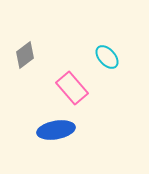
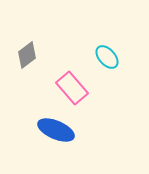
gray diamond: moved 2 px right
blue ellipse: rotated 33 degrees clockwise
